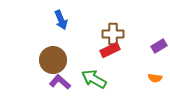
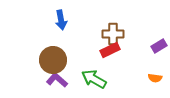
blue arrow: rotated 12 degrees clockwise
purple L-shape: moved 3 px left, 2 px up
